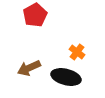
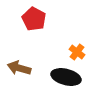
red pentagon: moved 1 px left, 4 px down; rotated 15 degrees counterclockwise
brown arrow: moved 10 px left; rotated 40 degrees clockwise
